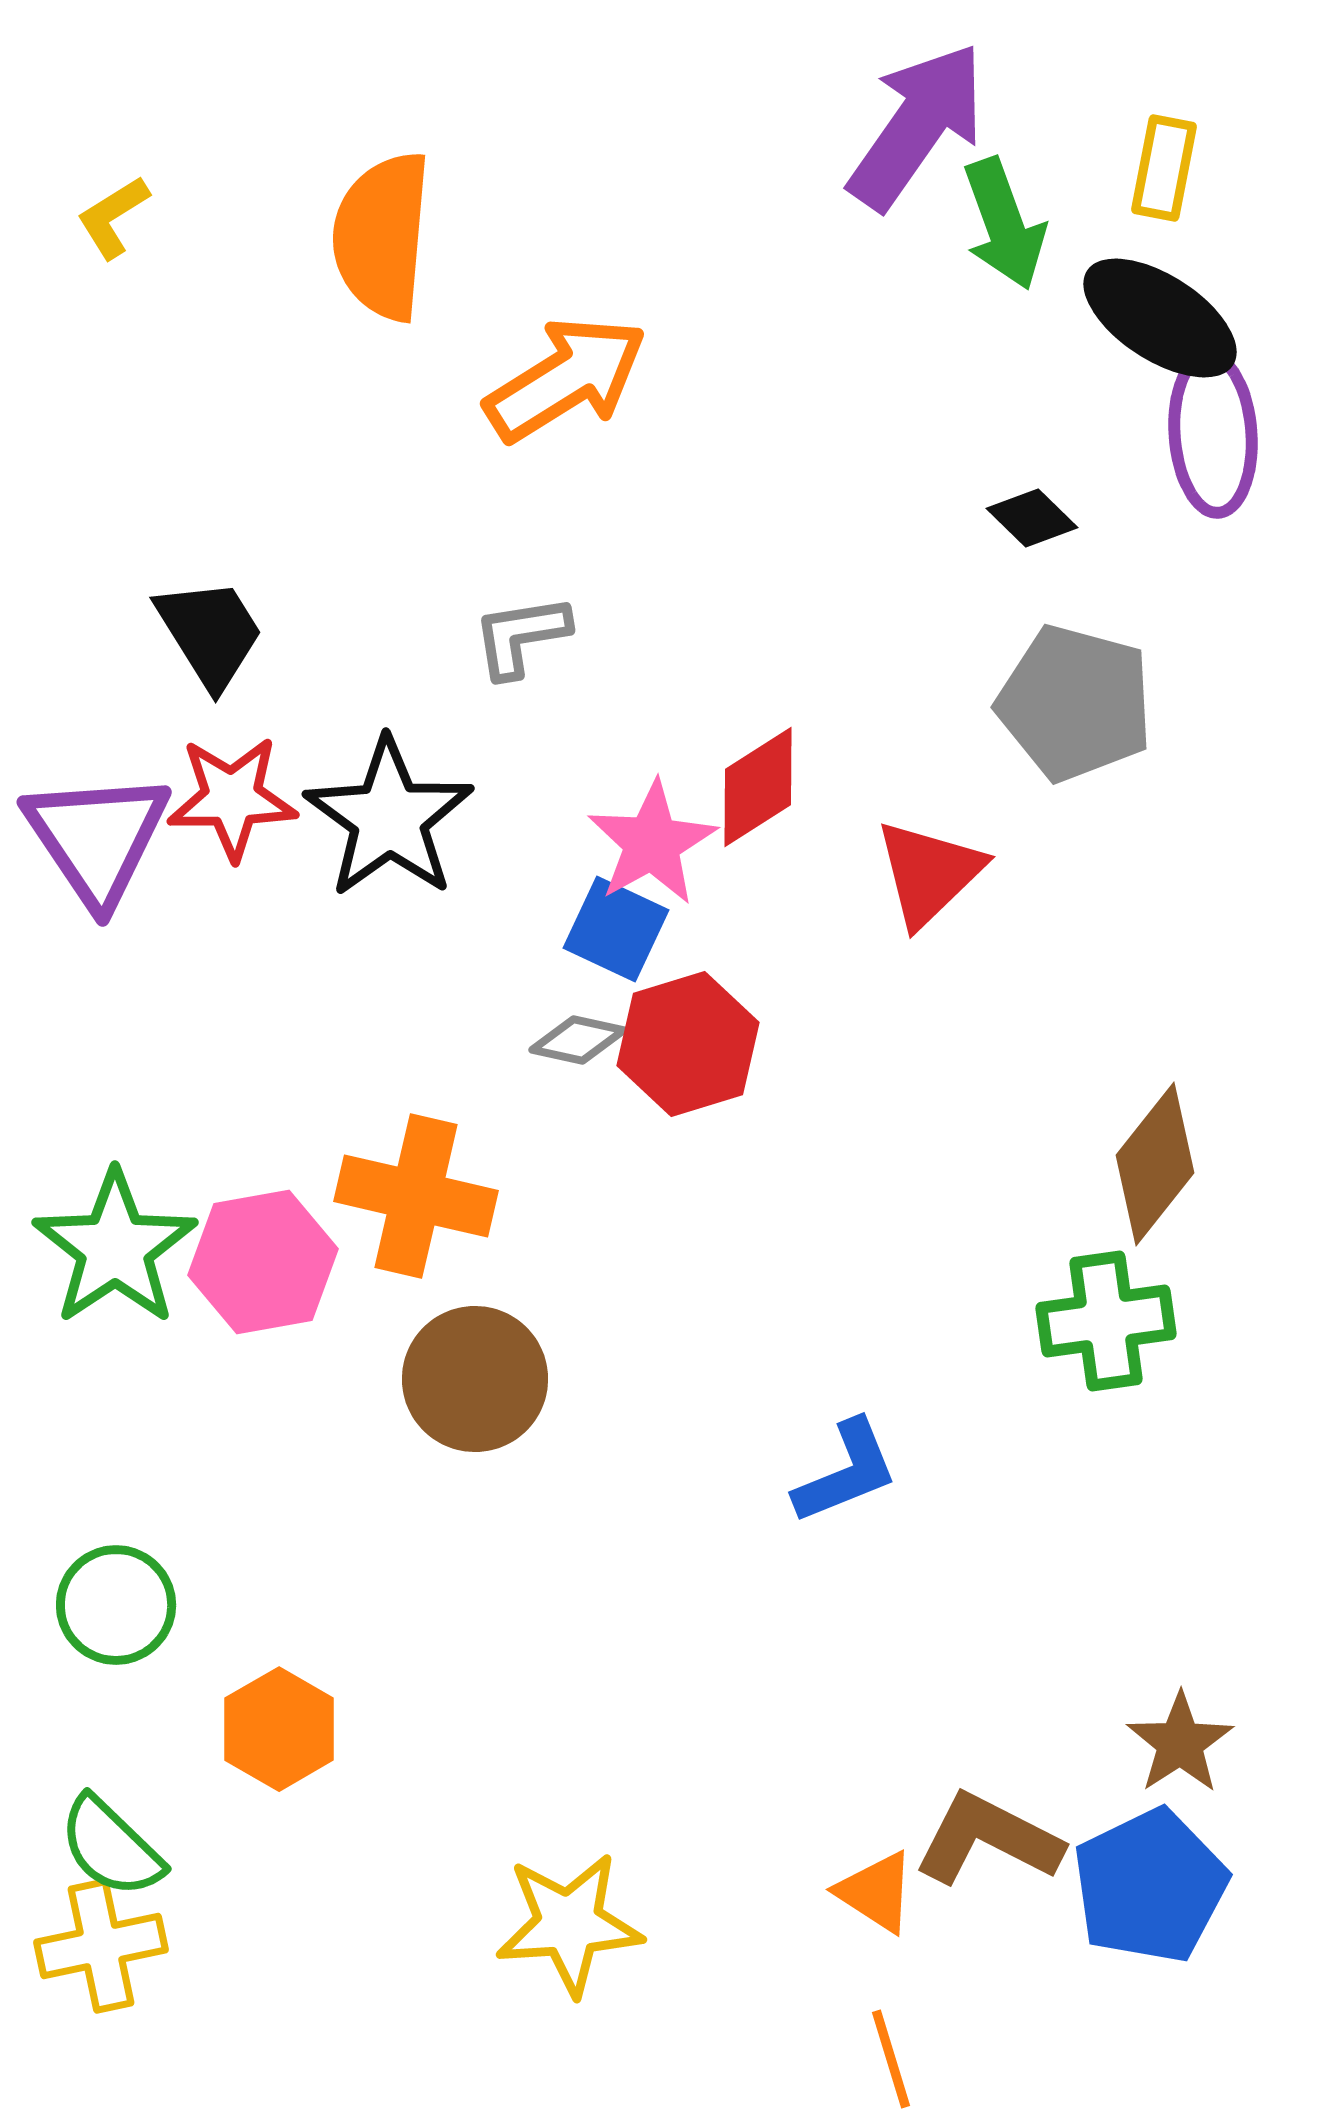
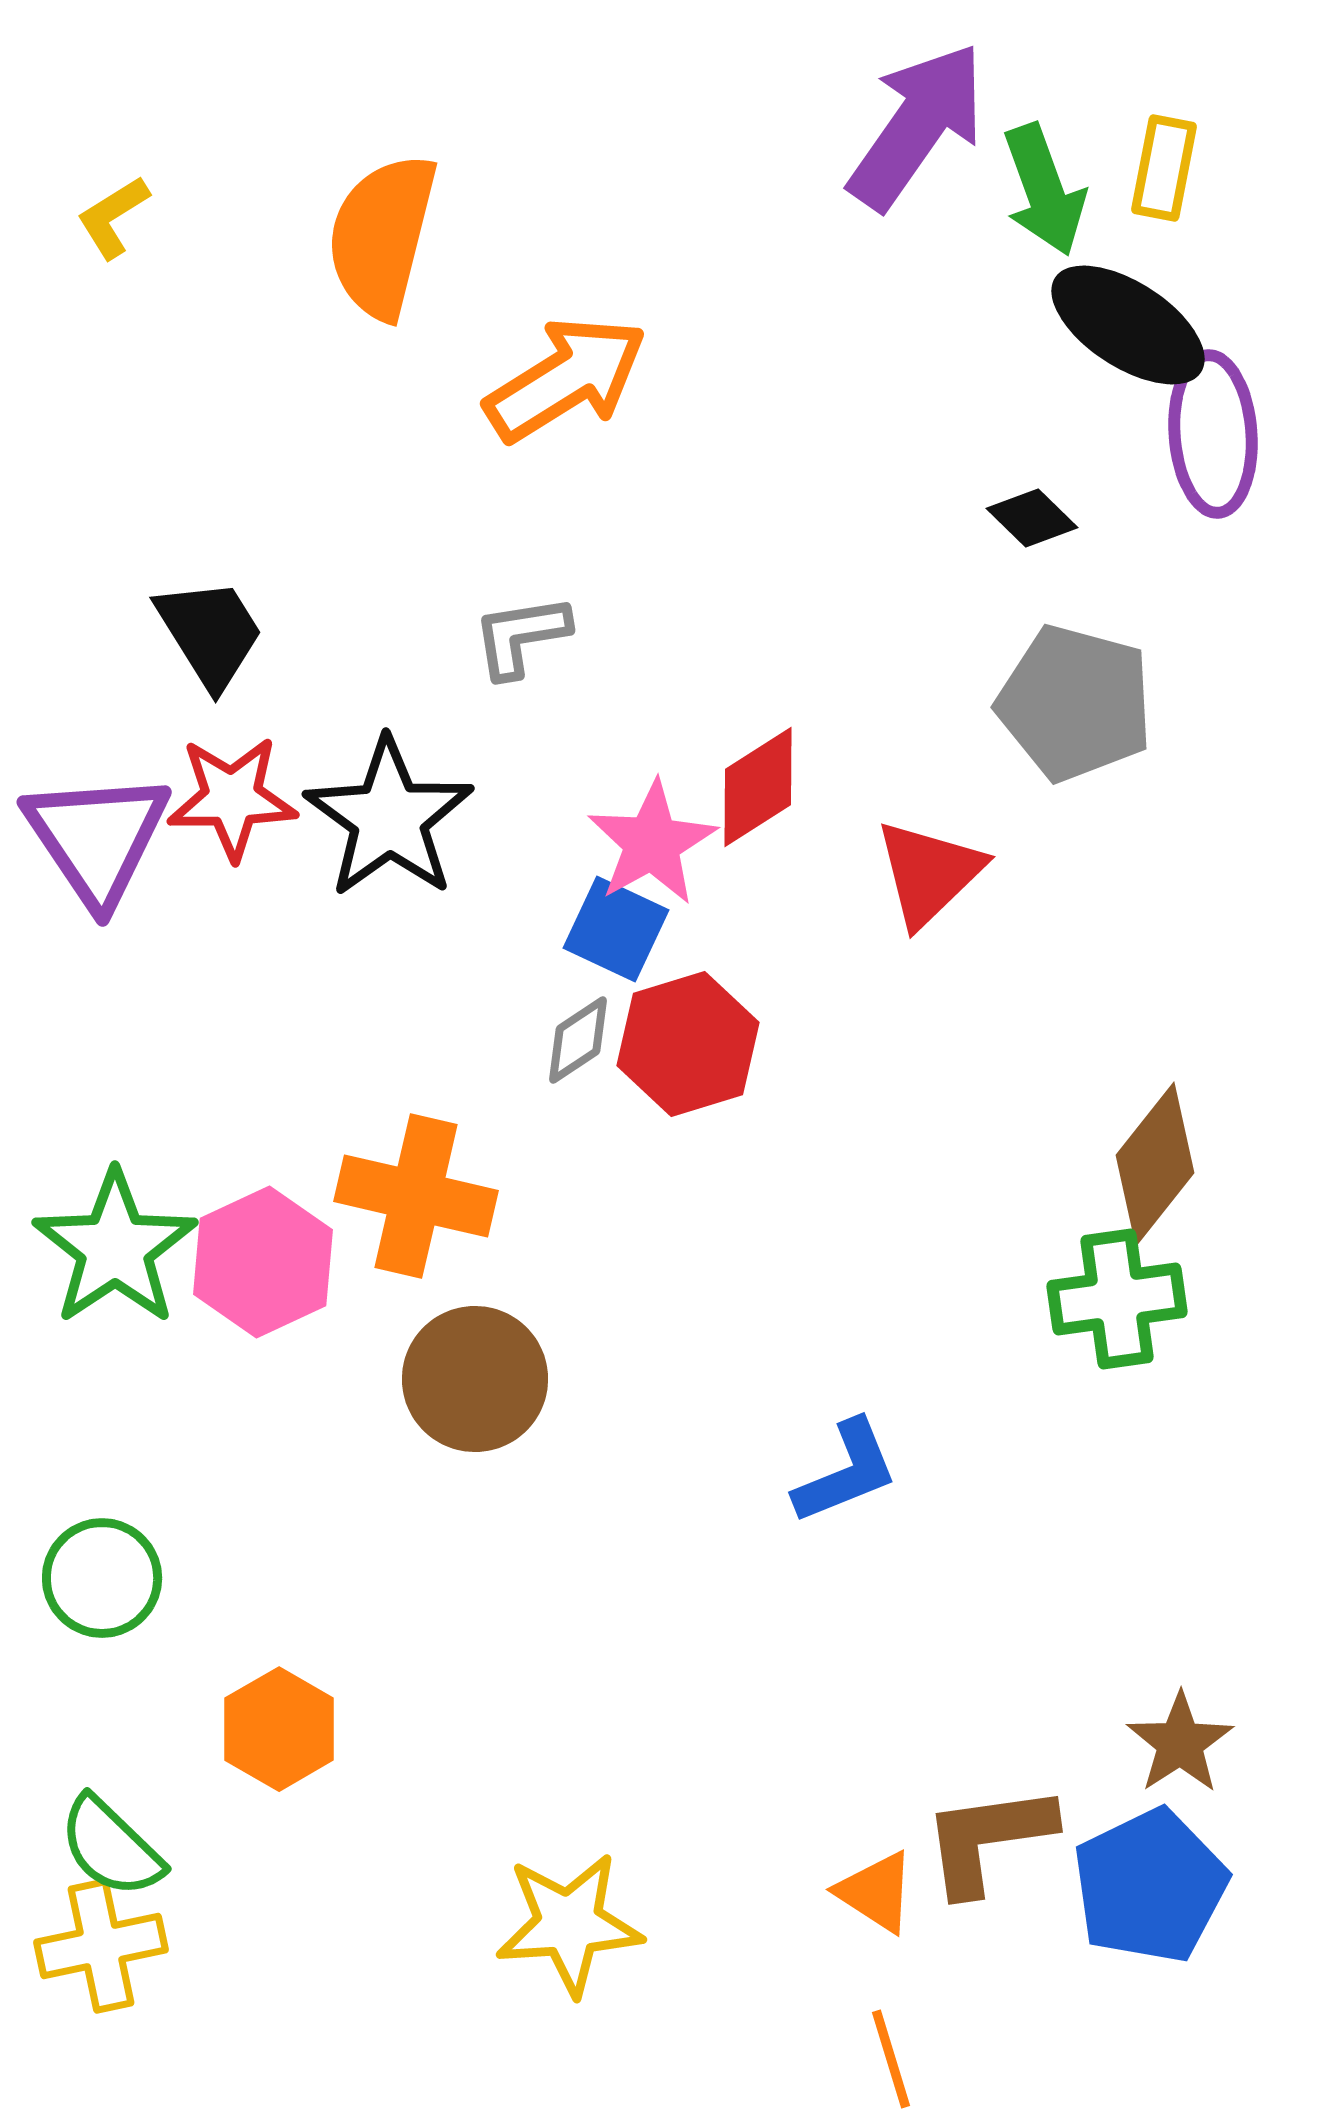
green arrow: moved 40 px right, 34 px up
orange semicircle: rotated 9 degrees clockwise
black ellipse: moved 32 px left, 7 px down
gray diamond: rotated 46 degrees counterclockwise
pink hexagon: rotated 15 degrees counterclockwise
green cross: moved 11 px right, 22 px up
green circle: moved 14 px left, 27 px up
brown L-shape: rotated 35 degrees counterclockwise
